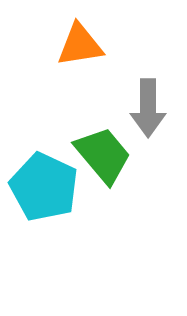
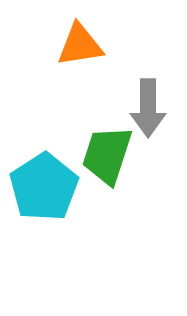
green trapezoid: moved 4 px right; rotated 122 degrees counterclockwise
cyan pentagon: rotated 14 degrees clockwise
